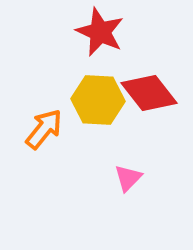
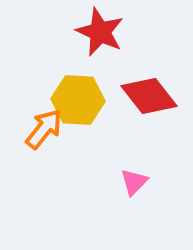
red diamond: moved 3 px down
yellow hexagon: moved 20 px left
pink triangle: moved 6 px right, 4 px down
